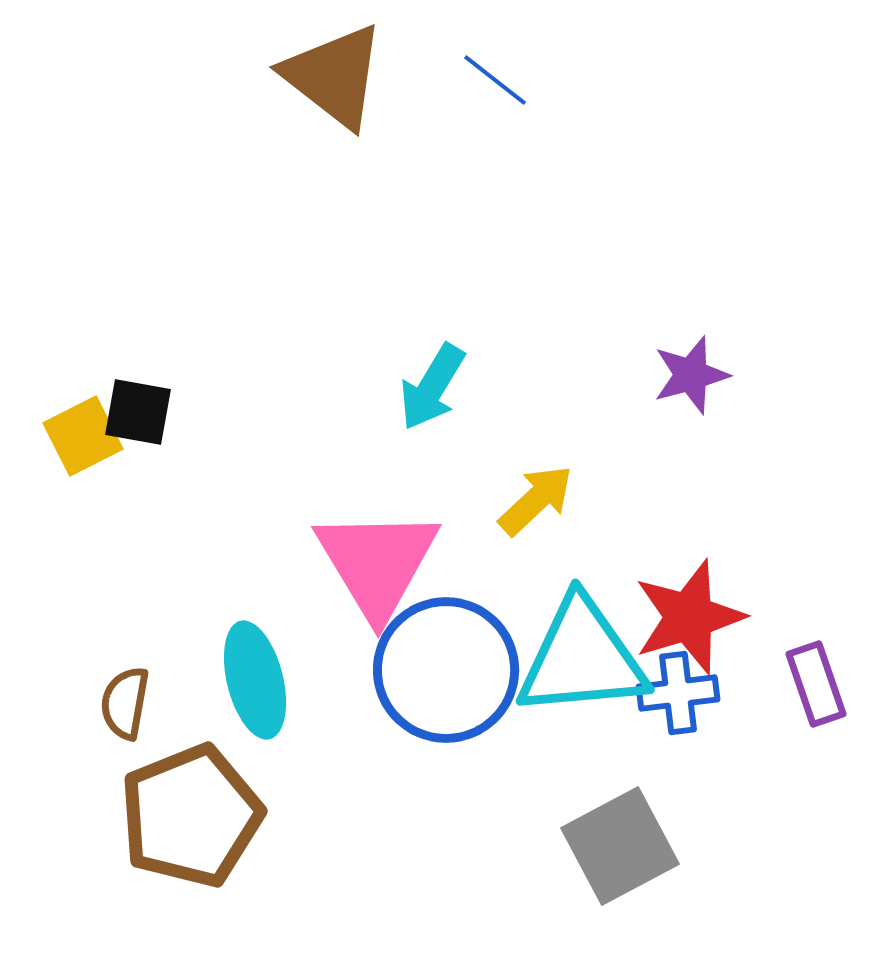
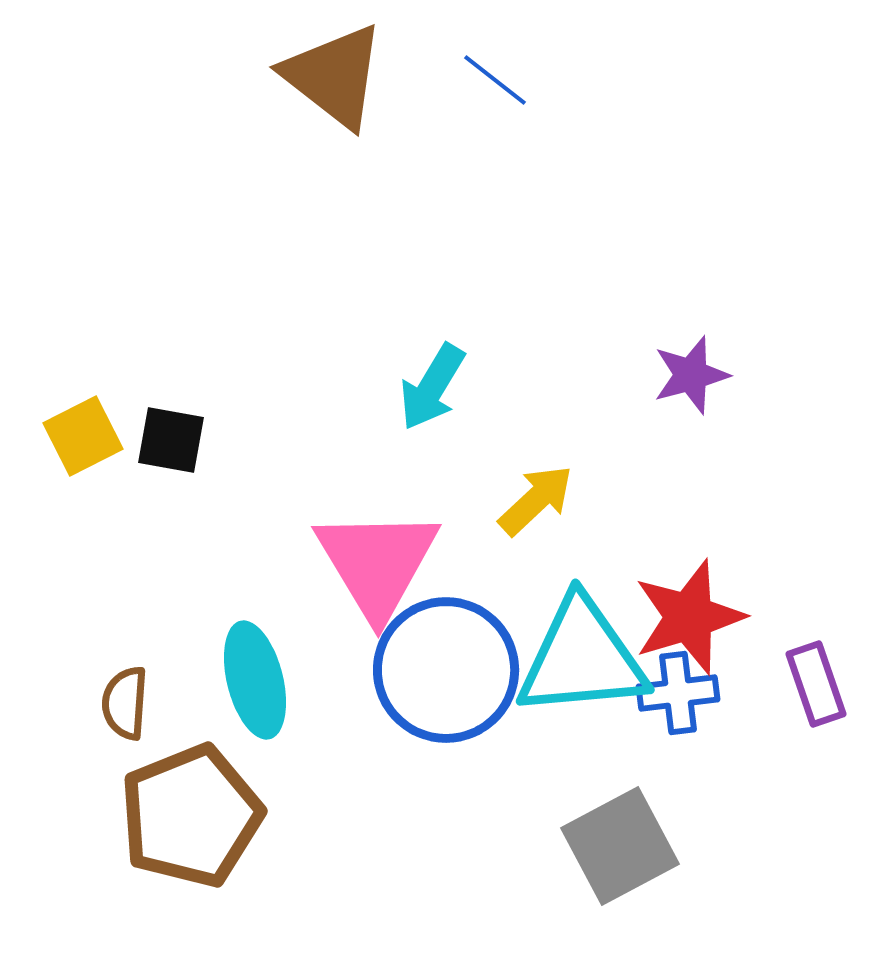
black square: moved 33 px right, 28 px down
brown semicircle: rotated 6 degrees counterclockwise
